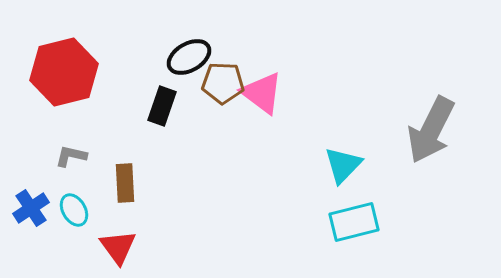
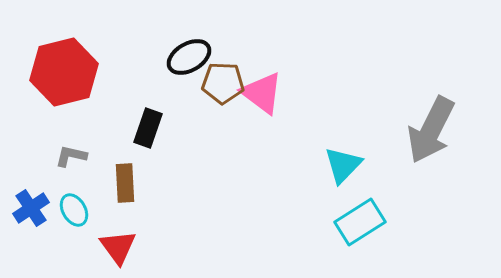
black rectangle: moved 14 px left, 22 px down
cyan rectangle: moved 6 px right; rotated 18 degrees counterclockwise
